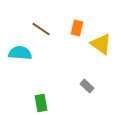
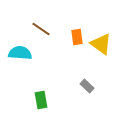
orange rectangle: moved 9 px down; rotated 21 degrees counterclockwise
green rectangle: moved 3 px up
